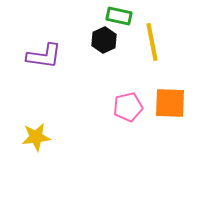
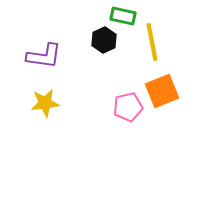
green rectangle: moved 4 px right
orange square: moved 8 px left, 12 px up; rotated 24 degrees counterclockwise
yellow star: moved 9 px right, 34 px up
